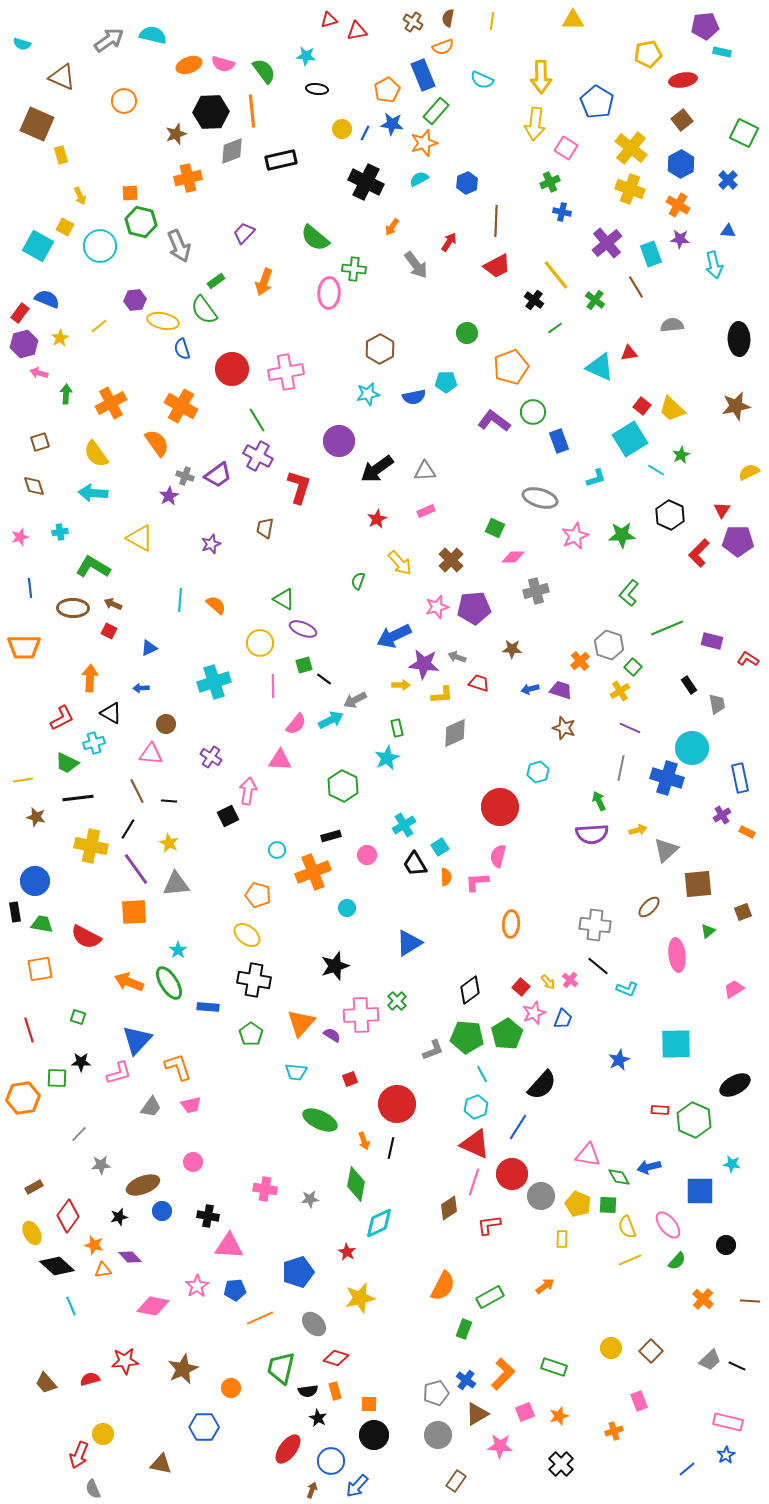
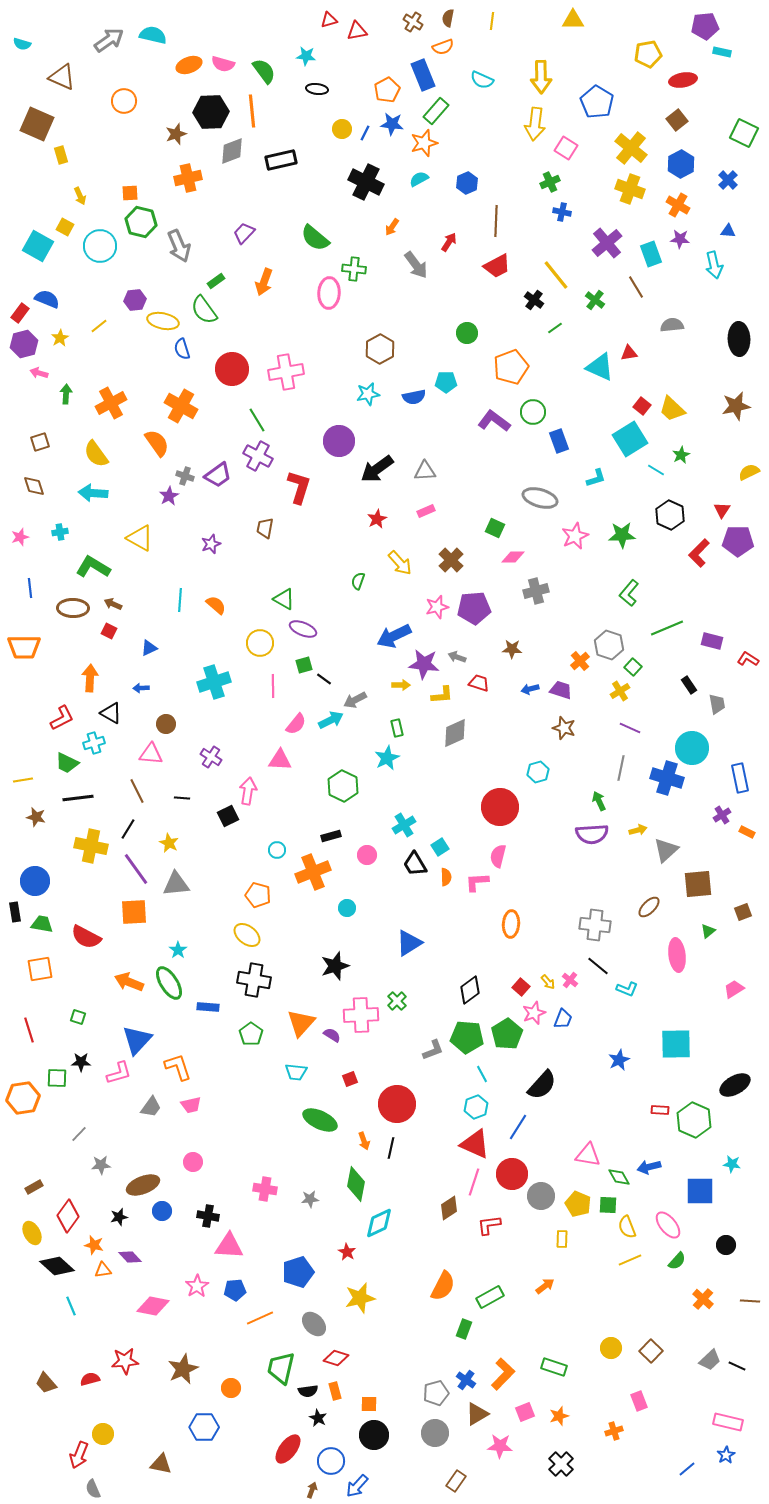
brown square at (682, 120): moved 5 px left
black line at (169, 801): moved 13 px right, 3 px up
gray circle at (438, 1435): moved 3 px left, 2 px up
